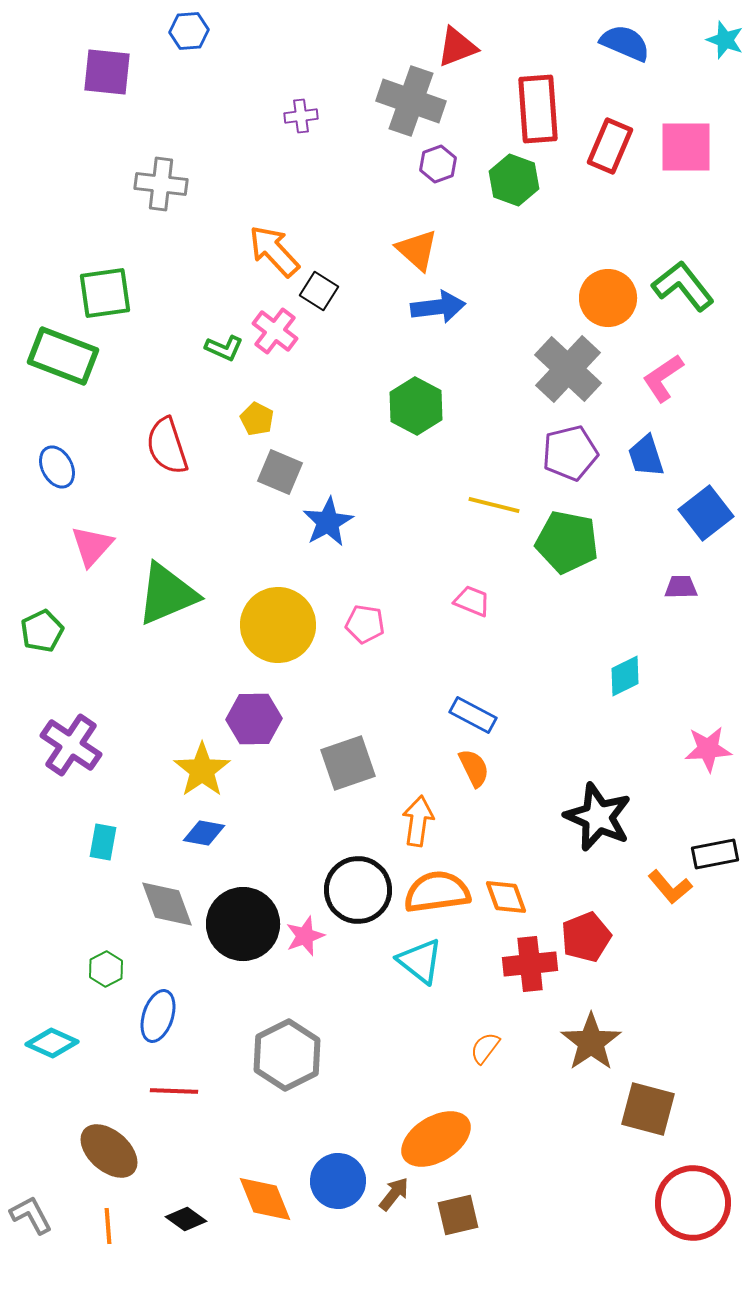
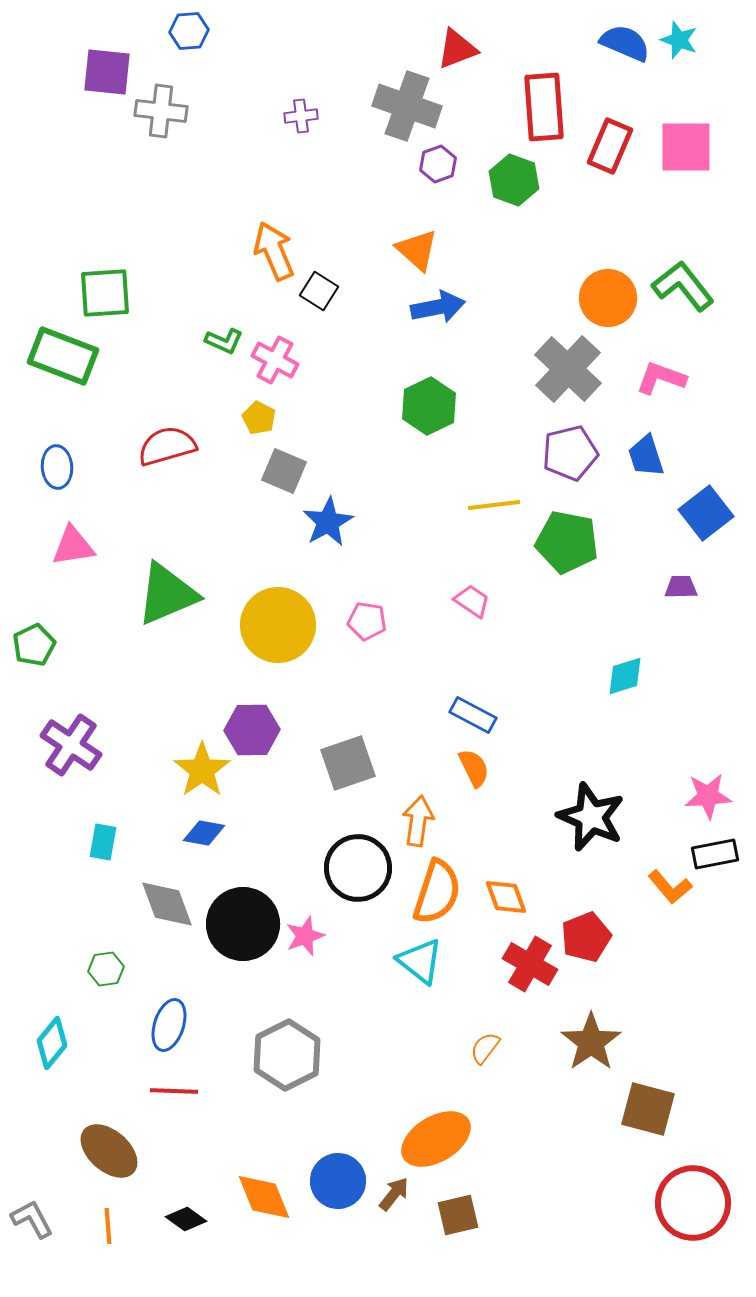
cyan star at (725, 40): moved 46 px left
red triangle at (457, 47): moved 2 px down
gray cross at (411, 101): moved 4 px left, 5 px down
red rectangle at (538, 109): moved 6 px right, 2 px up
gray cross at (161, 184): moved 73 px up
orange arrow at (274, 251): rotated 20 degrees clockwise
green square at (105, 293): rotated 4 degrees clockwise
blue arrow at (438, 307): rotated 4 degrees counterclockwise
pink cross at (275, 331): moved 29 px down; rotated 9 degrees counterclockwise
green L-shape at (224, 348): moved 7 px up
pink L-shape at (663, 378): moved 2 px left; rotated 54 degrees clockwise
green hexagon at (416, 406): moved 13 px right; rotated 6 degrees clockwise
yellow pentagon at (257, 419): moved 2 px right, 1 px up
red semicircle at (167, 446): rotated 92 degrees clockwise
blue ellipse at (57, 467): rotated 24 degrees clockwise
gray square at (280, 472): moved 4 px right, 1 px up
yellow line at (494, 505): rotated 21 degrees counterclockwise
pink triangle at (92, 546): moved 19 px left; rotated 39 degrees clockwise
pink trapezoid at (472, 601): rotated 12 degrees clockwise
pink pentagon at (365, 624): moved 2 px right, 3 px up
green pentagon at (42, 631): moved 8 px left, 14 px down
cyan diamond at (625, 676): rotated 9 degrees clockwise
purple hexagon at (254, 719): moved 2 px left, 11 px down
pink star at (708, 749): moved 47 px down
black star at (598, 817): moved 7 px left
black circle at (358, 890): moved 22 px up
orange semicircle at (437, 892): rotated 116 degrees clockwise
red cross at (530, 964): rotated 36 degrees clockwise
green hexagon at (106, 969): rotated 20 degrees clockwise
blue ellipse at (158, 1016): moved 11 px right, 9 px down
cyan diamond at (52, 1043): rotated 75 degrees counterclockwise
orange diamond at (265, 1199): moved 1 px left, 2 px up
gray L-shape at (31, 1215): moved 1 px right, 4 px down
